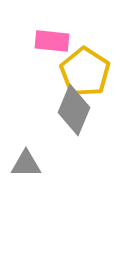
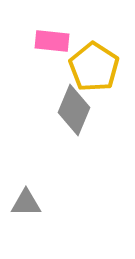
yellow pentagon: moved 9 px right, 5 px up
gray triangle: moved 39 px down
